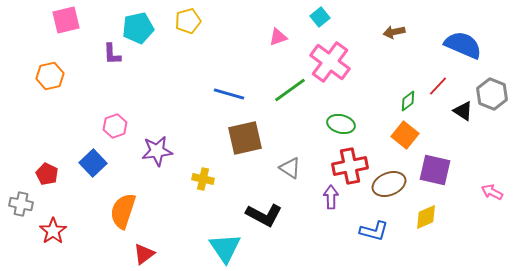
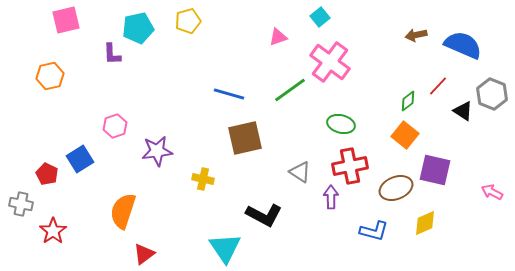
brown arrow: moved 22 px right, 3 px down
blue square: moved 13 px left, 4 px up; rotated 12 degrees clockwise
gray triangle: moved 10 px right, 4 px down
brown ellipse: moved 7 px right, 4 px down
yellow diamond: moved 1 px left, 6 px down
